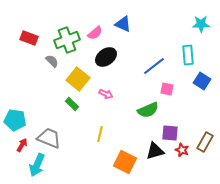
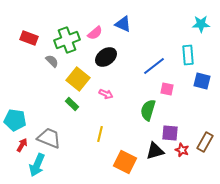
blue square: rotated 18 degrees counterclockwise
green semicircle: rotated 130 degrees clockwise
